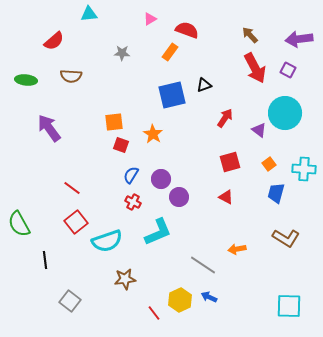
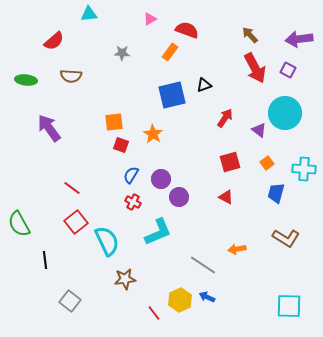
orange square at (269, 164): moved 2 px left, 1 px up
cyan semicircle at (107, 241): rotated 96 degrees counterclockwise
blue arrow at (209, 297): moved 2 px left
